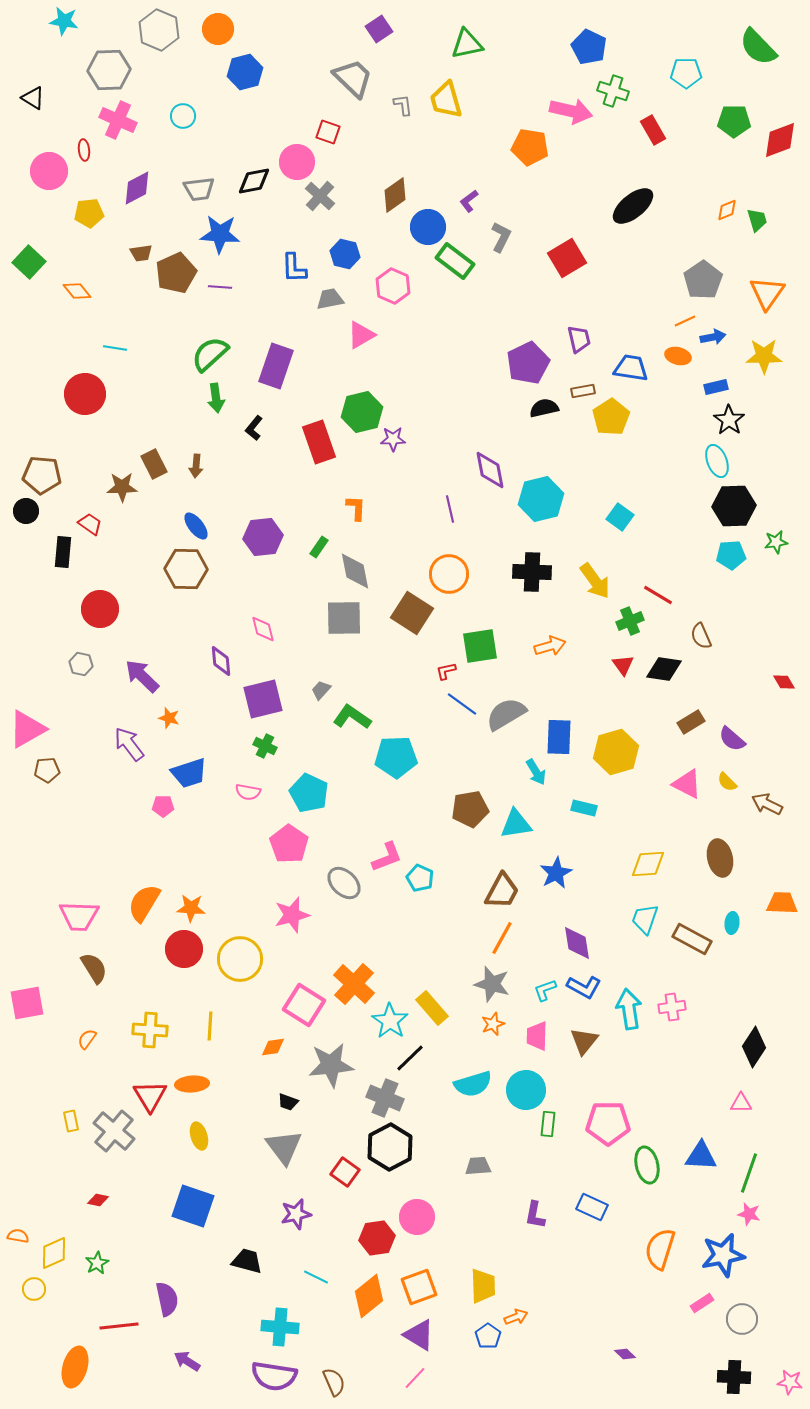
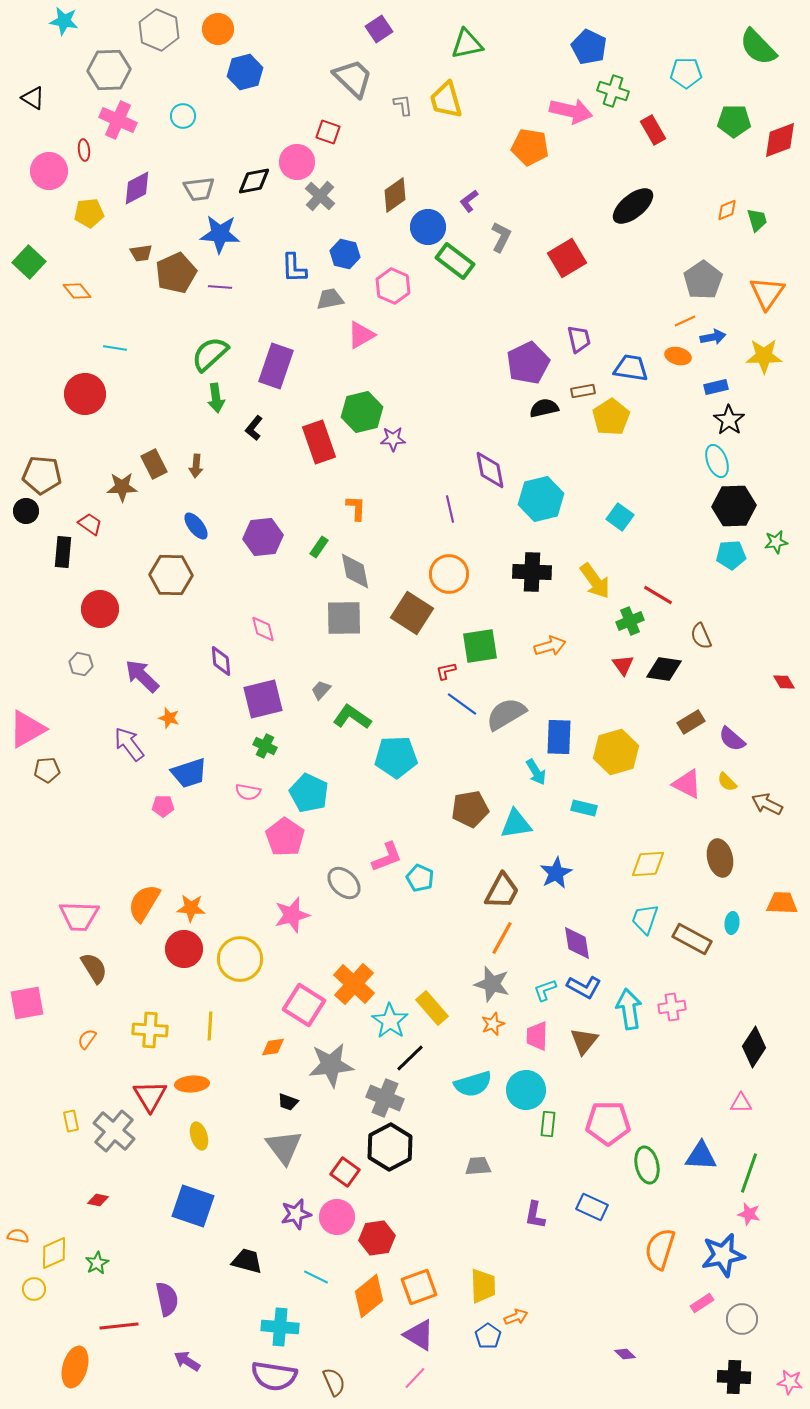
brown hexagon at (186, 569): moved 15 px left, 6 px down
pink pentagon at (289, 844): moved 4 px left, 7 px up
pink circle at (417, 1217): moved 80 px left
